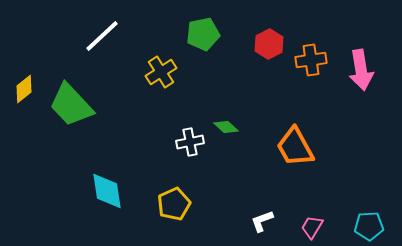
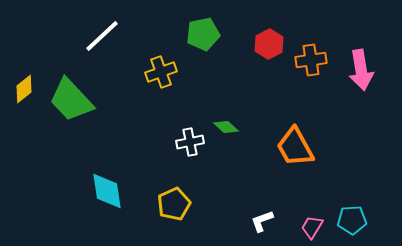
yellow cross: rotated 12 degrees clockwise
green trapezoid: moved 5 px up
cyan pentagon: moved 17 px left, 6 px up
